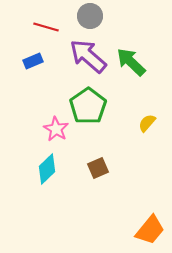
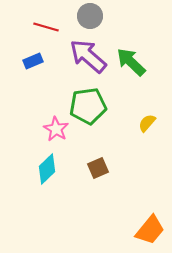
green pentagon: rotated 27 degrees clockwise
